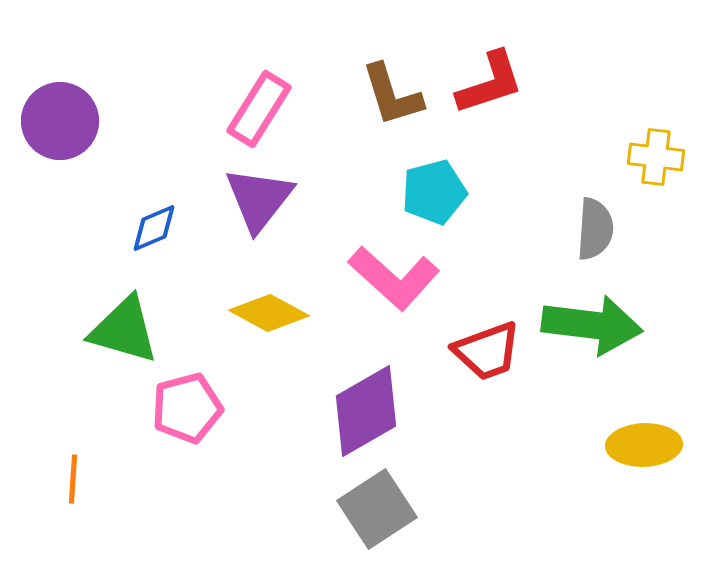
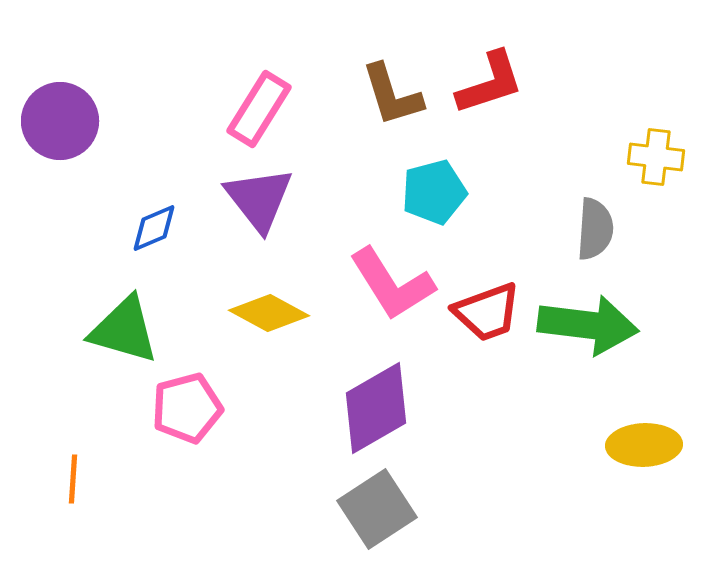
purple triangle: rotated 16 degrees counterclockwise
pink L-shape: moved 2 px left, 6 px down; rotated 16 degrees clockwise
green arrow: moved 4 px left
red trapezoid: moved 39 px up
purple diamond: moved 10 px right, 3 px up
